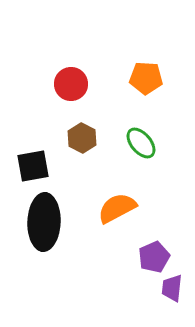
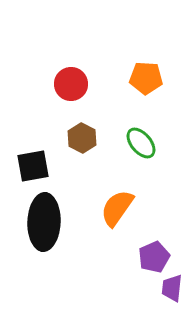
orange semicircle: rotated 27 degrees counterclockwise
